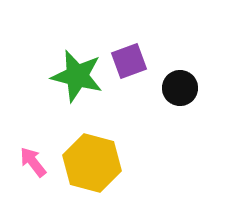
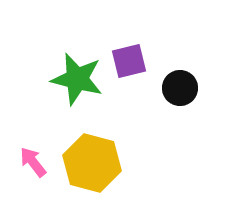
purple square: rotated 6 degrees clockwise
green star: moved 3 px down
